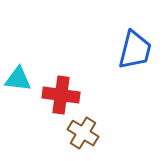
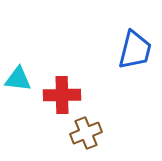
red cross: moved 1 px right; rotated 9 degrees counterclockwise
brown cross: moved 3 px right; rotated 36 degrees clockwise
